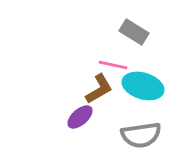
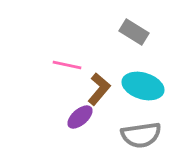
pink line: moved 46 px left
brown L-shape: rotated 20 degrees counterclockwise
